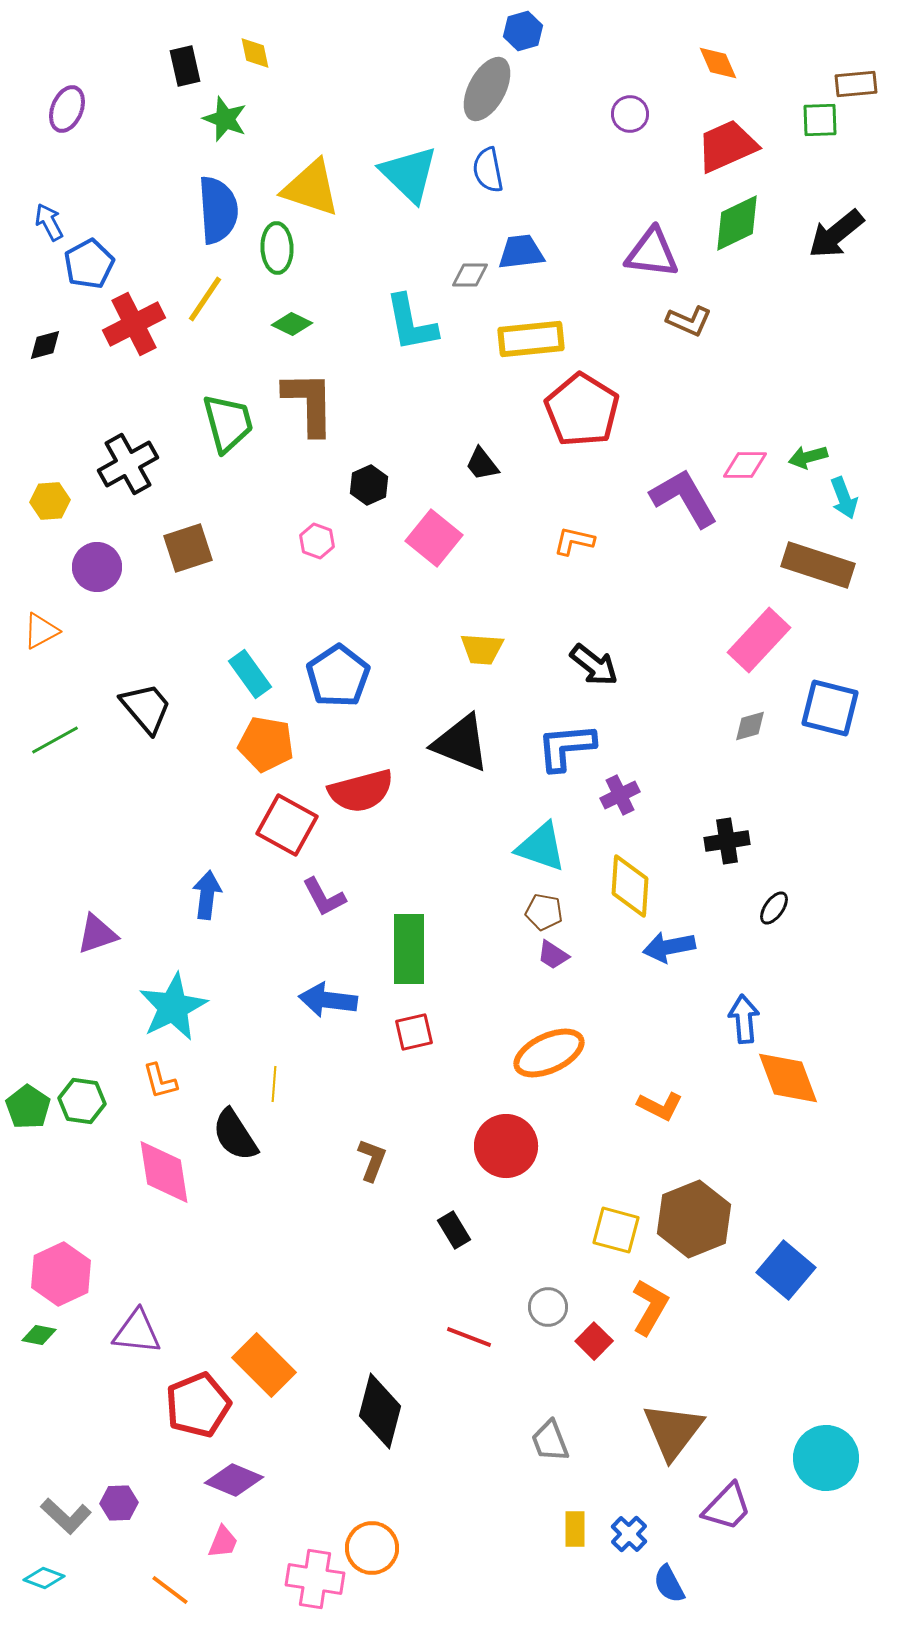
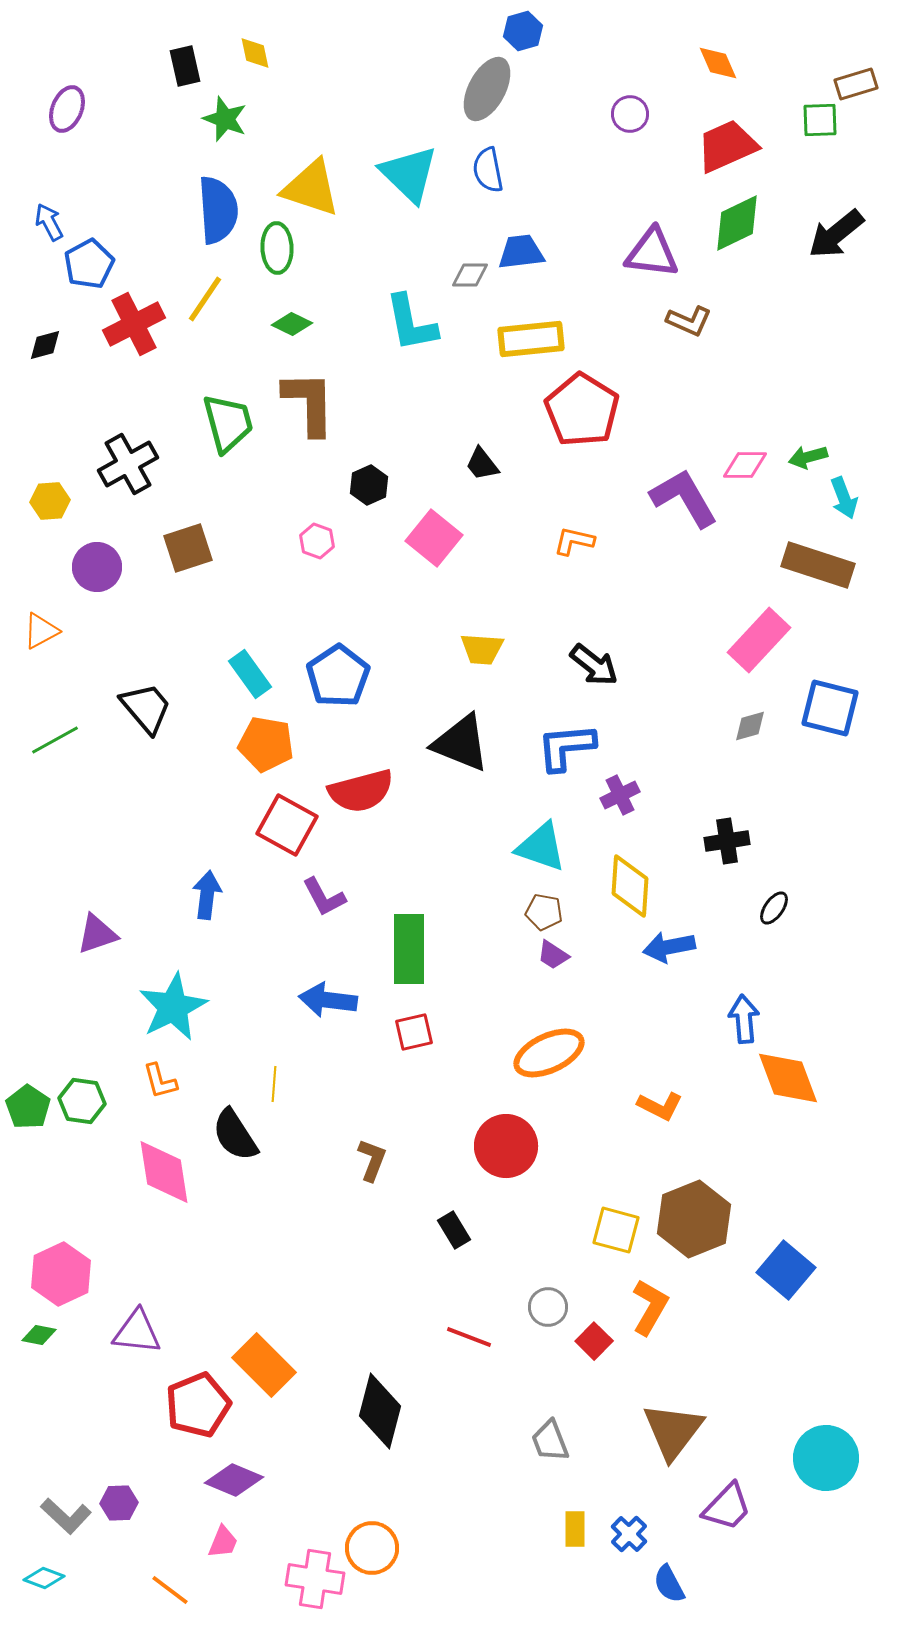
brown rectangle at (856, 84): rotated 12 degrees counterclockwise
